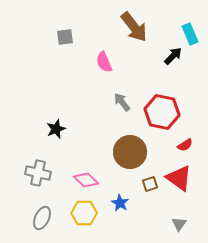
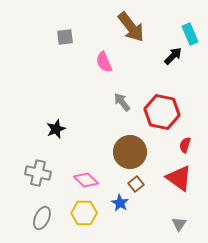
brown arrow: moved 3 px left
red semicircle: rotated 140 degrees clockwise
brown square: moved 14 px left; rotated 21 degrees counterclockwise
